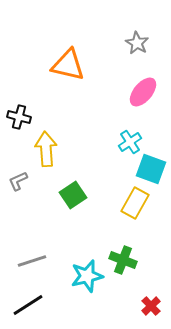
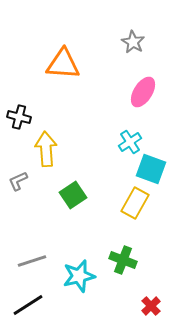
gray star: moved 4 px left, 1 px up
orange triangle: moved 5 px left, 1 px up; rotated 9 degrees counterclockwise
pink ellipse: rotated 8 degrees counterclockwise
cyan star: moved 8 px left
